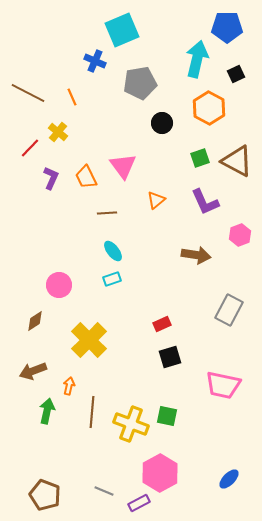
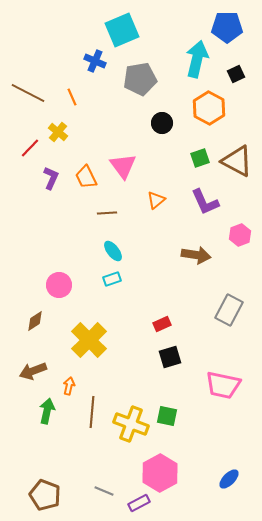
gray pentagon at (140, 83): moved 4 px up
